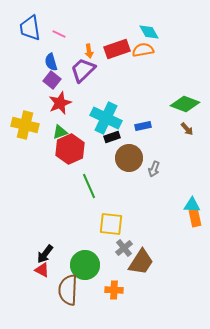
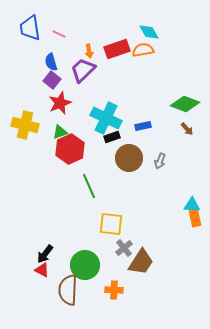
gray arrow: moved 6 px right, 8 px up
